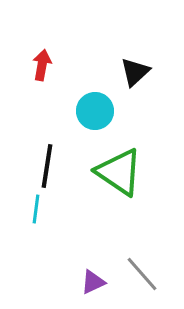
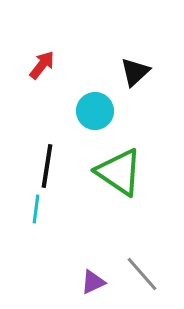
red arrow: rotated 28 degrees clockwise
